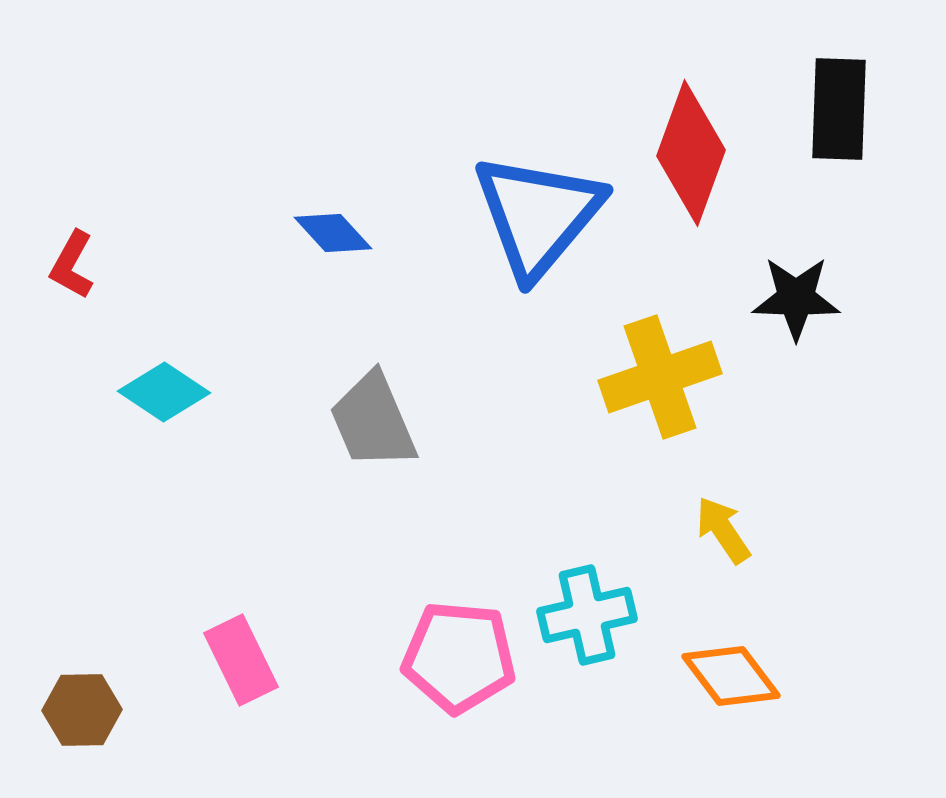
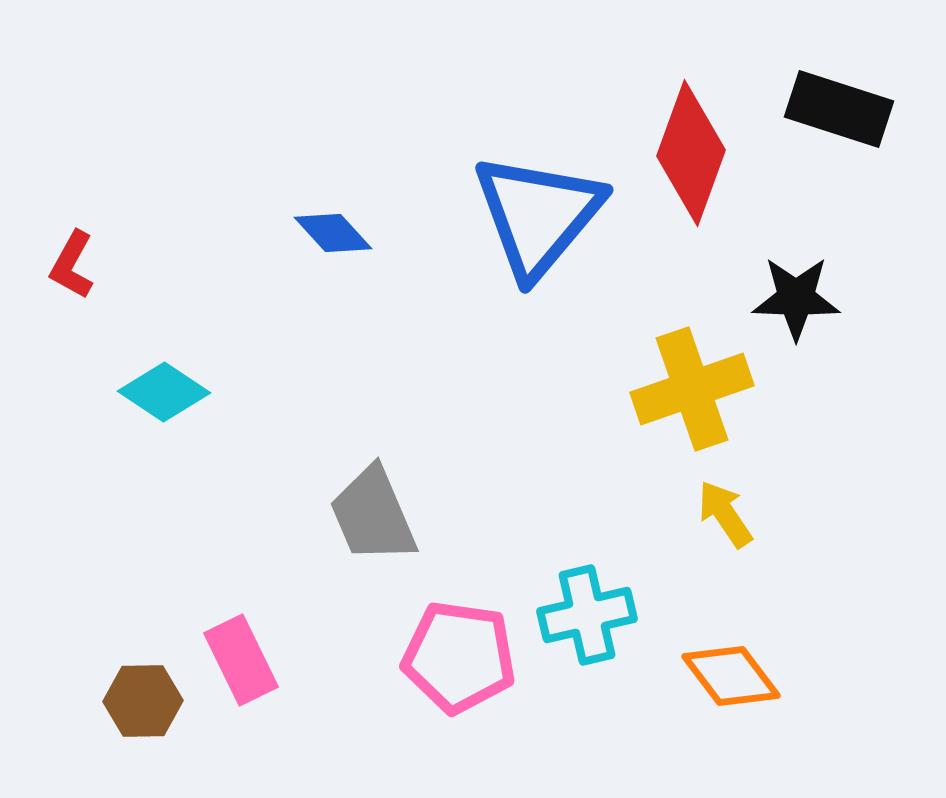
black rectangle: rotated 74 degrees counterclockwise
yellow cross: moved 32 px right, 12 px down
gray trapezoid: moved 94 px down
yellow arrow: moved 2 px right, 16 px up
pink pentagon: rotated 3 degrees clockwise
brown hexagon: moved 61 px right, 9 px up
